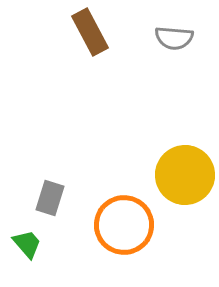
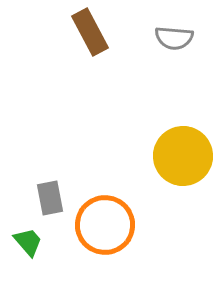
yellow circle: moved 2 px left, 19 px up
gray rectangle: rotated 28 degrees counterclockwise
orange circle: moved 19 px left
green trapezoid: moved 1 px right, 2 px up
